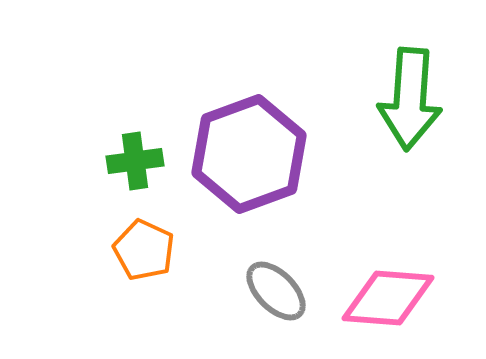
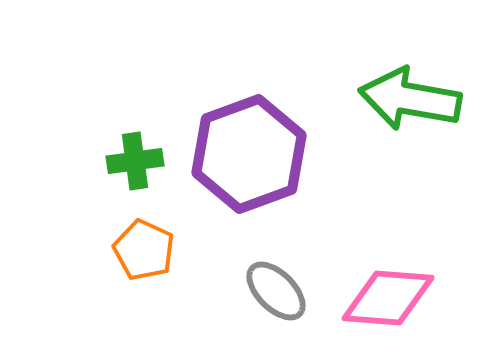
green arrow: rotated 96 degrees clockwise
